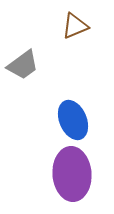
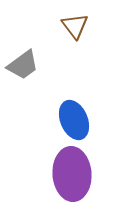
brown triangle: rotated 44 degrees counterclockwise
blue ellipse: moved 1 px right
